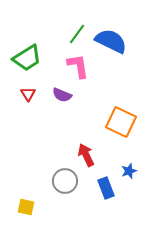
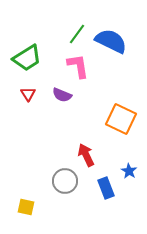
orange square: moved 3 px up
blue star: rotated 21 degrees counterclockwise
